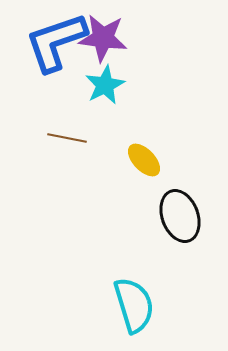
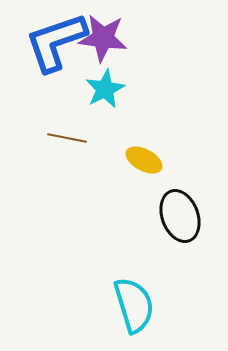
cyan star: moved 4 px down
yellow ellipse: rotated 18 degrees counterclockwise
